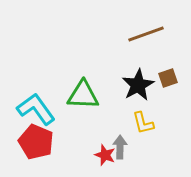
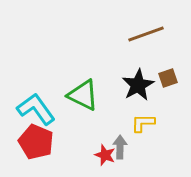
green triangle: rotated 24 degrees clockwise
yellow L-shape: rotated 105 degrees clockwise
